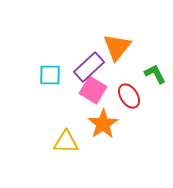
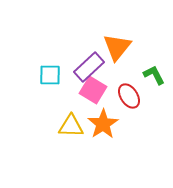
green L-shape: moved 1 px left, 1 px down
yellow triangle: moved 5 px right, 16 px up
